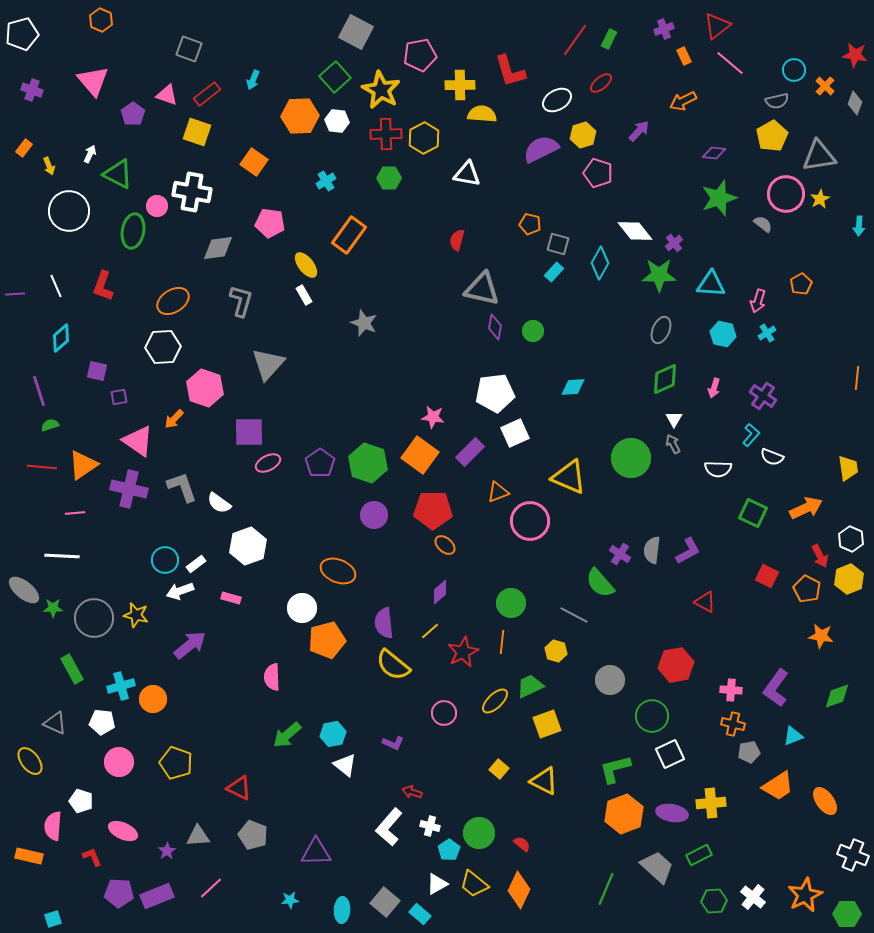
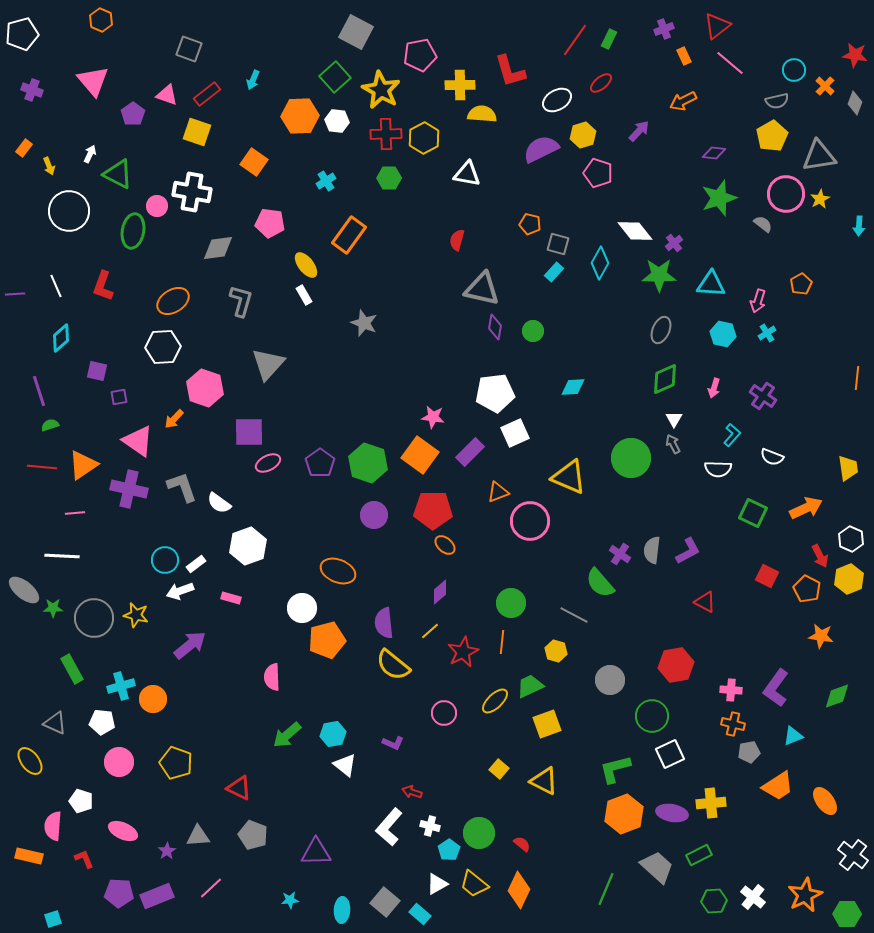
cyan L-shape at (751, 435): moved 19 px left
white cross at (853, 855): rotated 16 degrees clockwise
red L-shape at (92, 857): moved 8 px left, 2 px down
